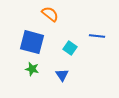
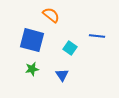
orange semicircle: moved 1 px right, 1 px down
blue square: moved 2 px up
green star: rotated 24 degrees counterclockwise
